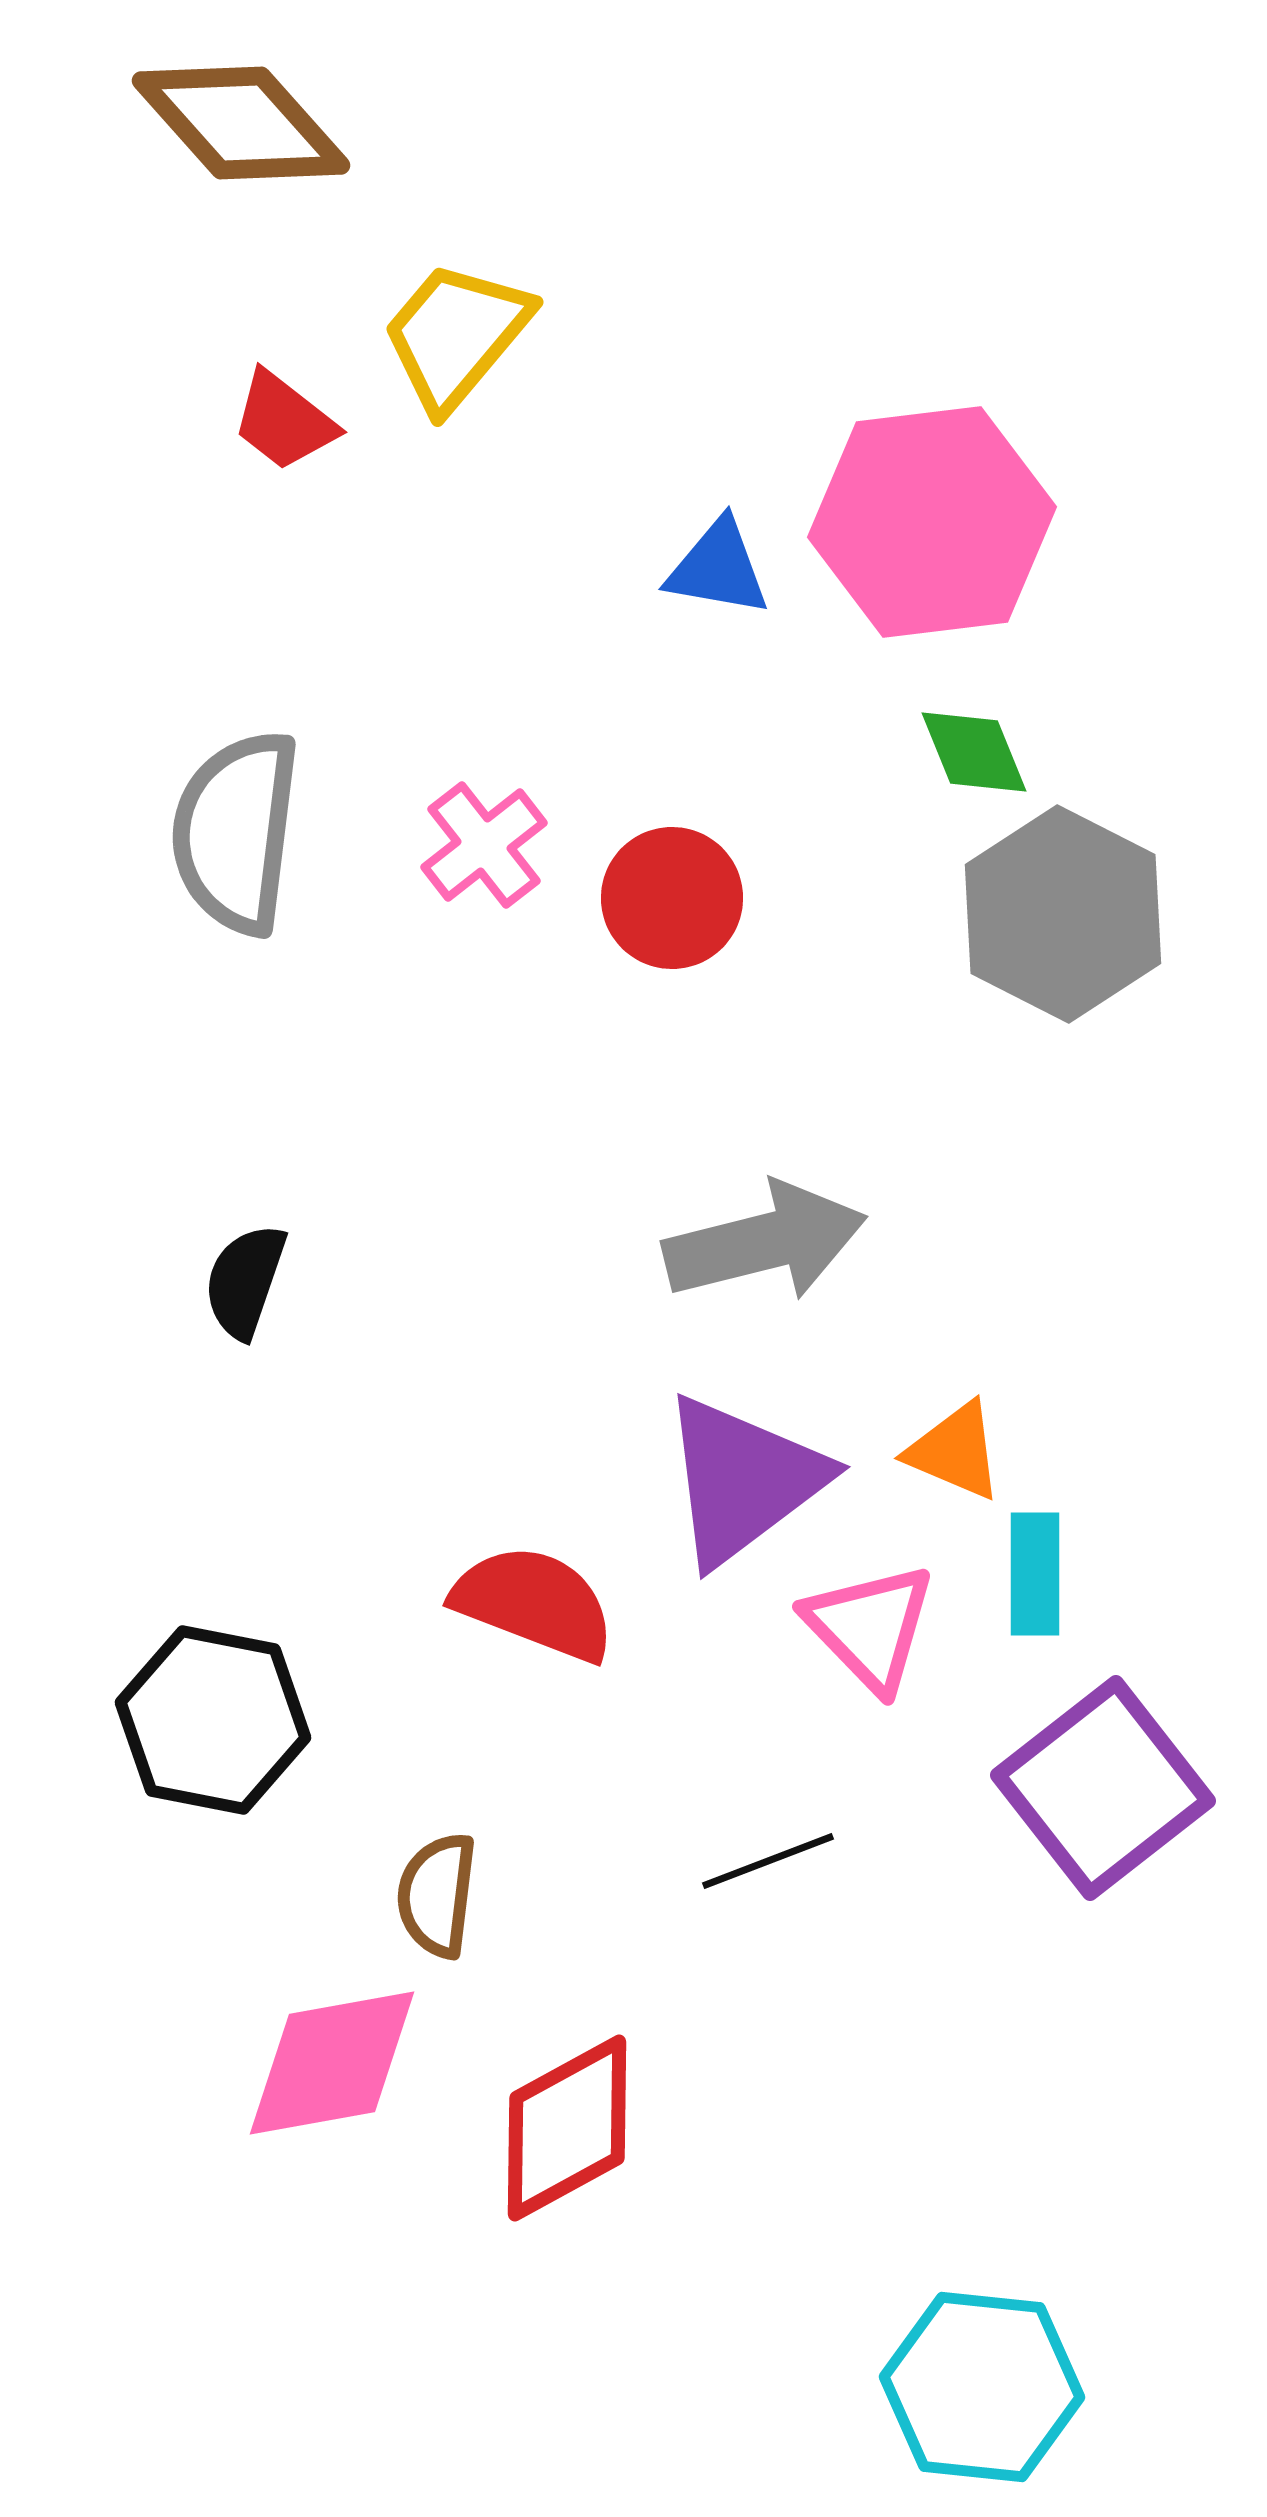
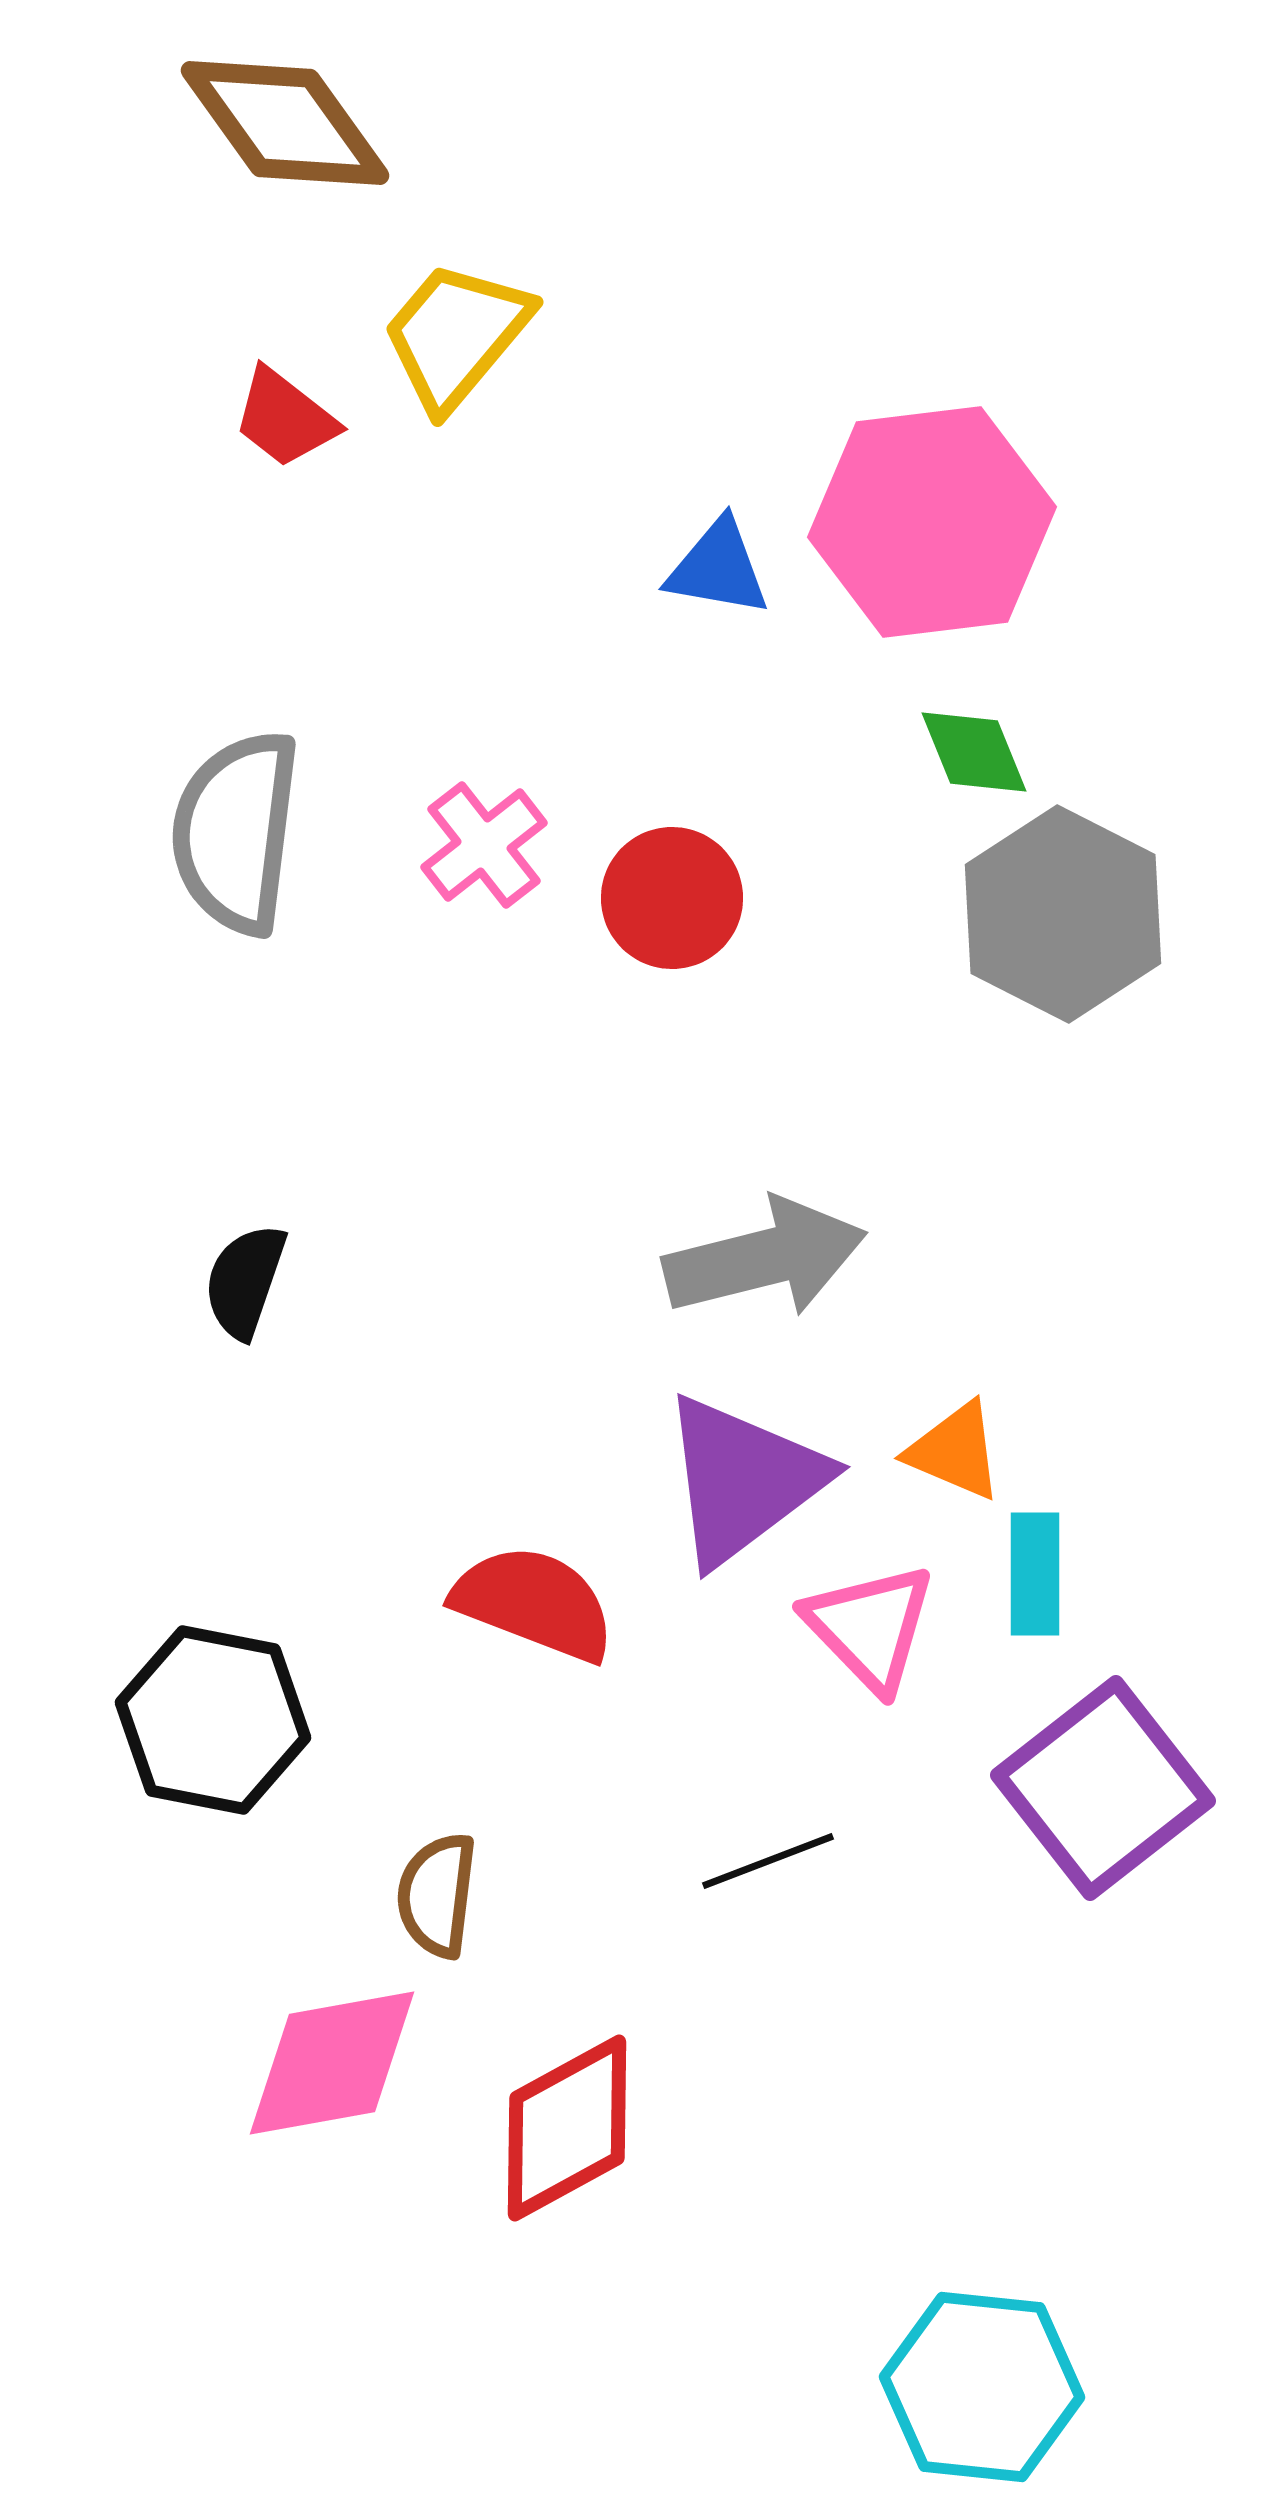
brown diamond: moved 44 px right; rotated 6 degrees clockwise
red trapezoid: moved 1 px right, 3 px up
gray arrow: moved 16 px down
